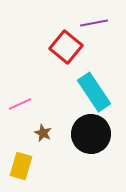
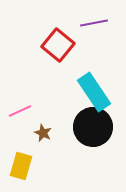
red square: moved 8 px left, 2 px up
pink line: moved 7 px down
black circle: moved 2 px right, 7 px up
